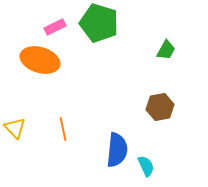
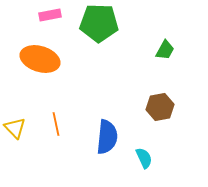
green pentagon: rotated 15 degrees counterclockwise
pink rectangle: moved 5 px left, 12 px up; rotated 15 degrees clockwise
green trapezoid: moved 1 px left
orange ellipse: moved 1 px up
orange line: moved 7 px left, 5 px up
blue semicircle: moved 10 px left, 13 px up
cyan semicircle: moved 2 px left, 8 px up
